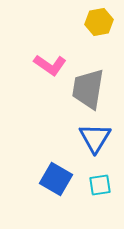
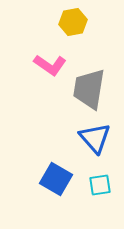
yellow hexagon: moved 26 px left
gray trapezoid: moved 1 px right
blue triangle: rotated 12 degrees counterclockwise
